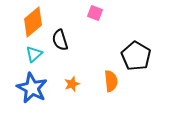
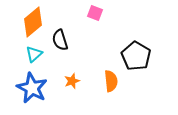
orange star: moved 3 px up
